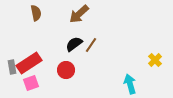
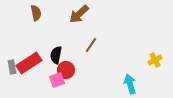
black semicircle: moved 18 px left, 11 px down; rotated 42 degrees counterclockwise
yellow cross: rotated 16 degrees clockwise
pink square: moved 26 px right, 3 px up
